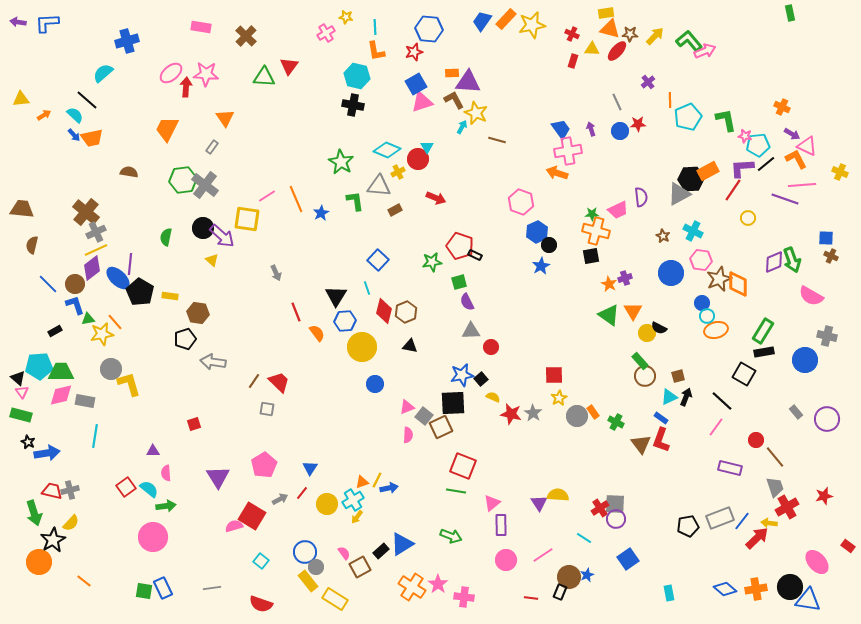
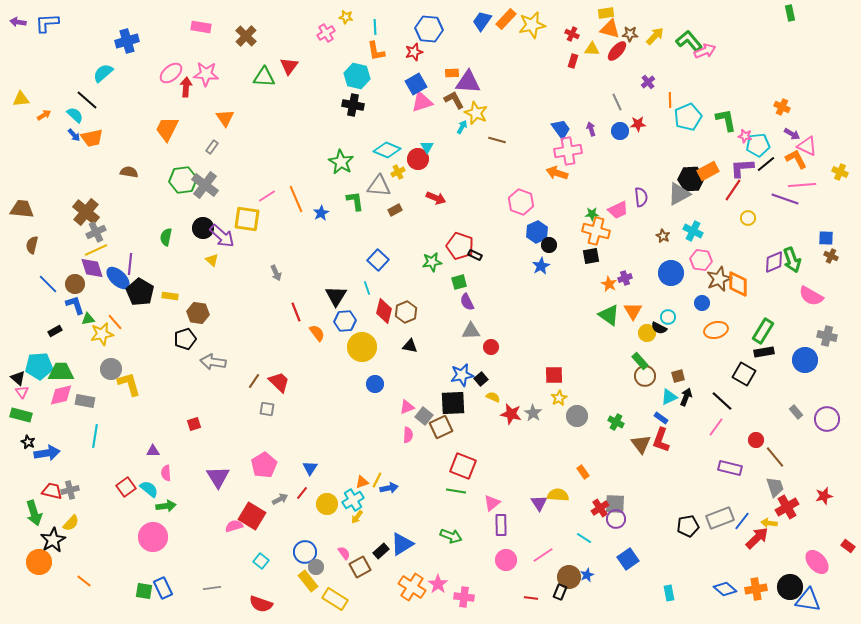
purple diamond at (92, 268): rotated 70 degrees counterclockwise
cyan circle at (707, 316): moved 39 px left, 1 px down
orange rectangle at (593, 412): moved 10 px left, 60 px down
